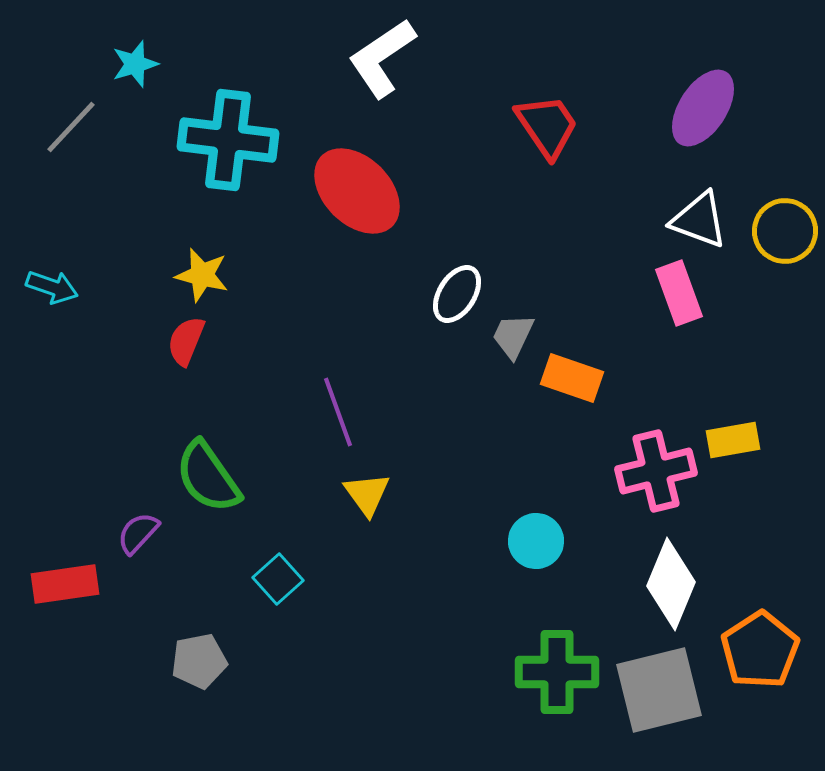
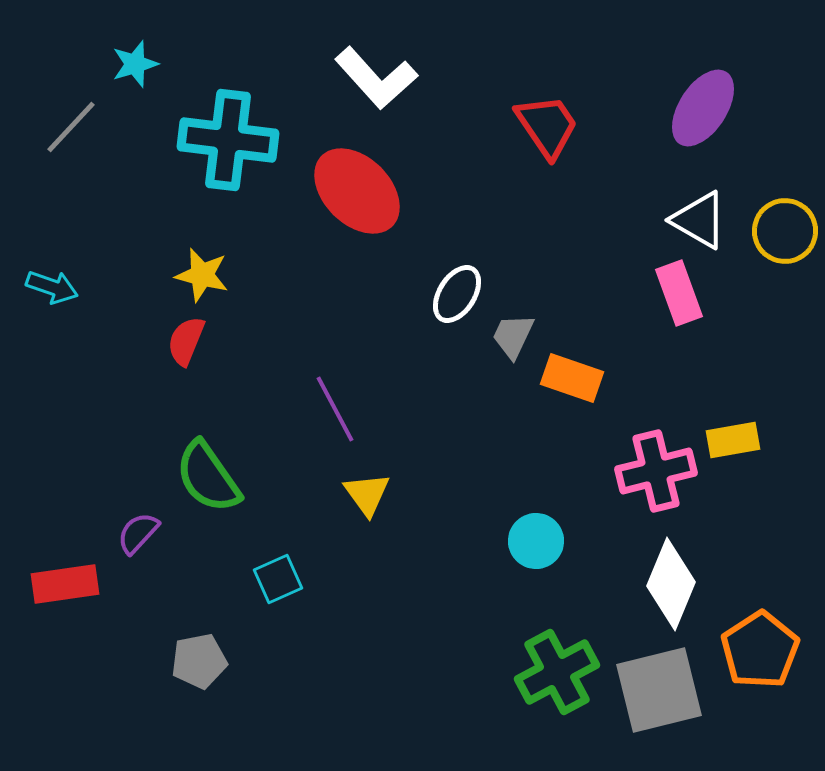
white L-shape: moved 6 px left, 20 px down; rotated 98 degrees counterclockwise
white triangle: rotated 10 degrees clockwise
purple line: moved 3 px left, 3 px up; rotated 8 degrees counterclockwise
cyan square: rotated 18 degrees clockwise
green cross: rotated 28 degrees counterclockwise
